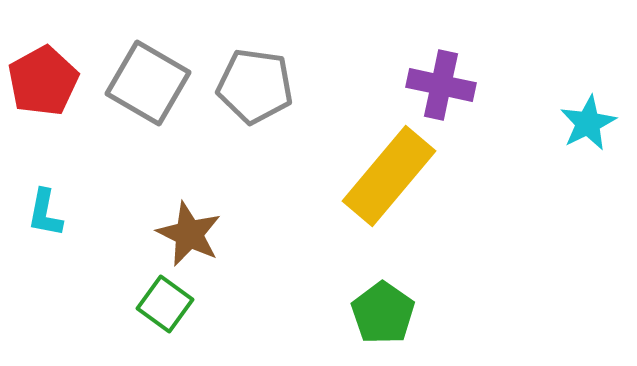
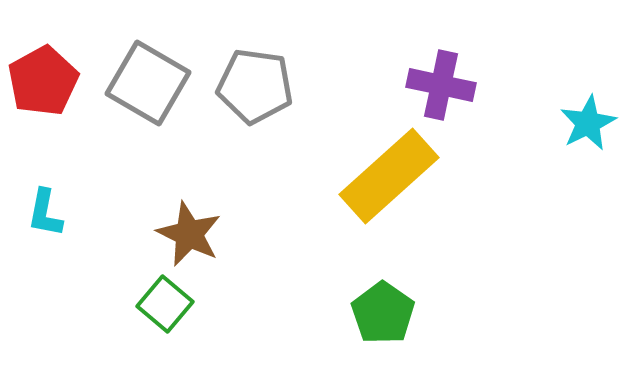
yellow rectangle: rotated 8 degrees clockwise
green square: rotated 4 degrees clockwise
